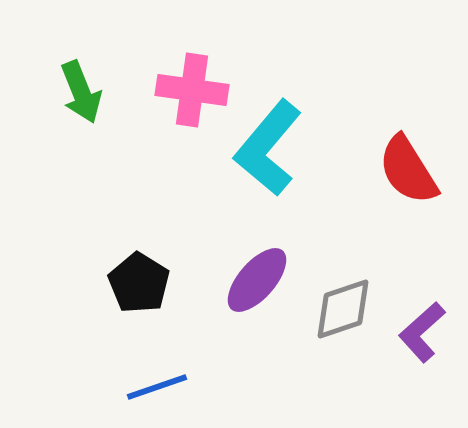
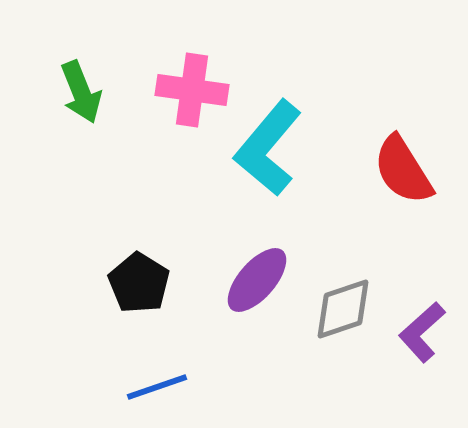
red semicircle: moved 5 px left
